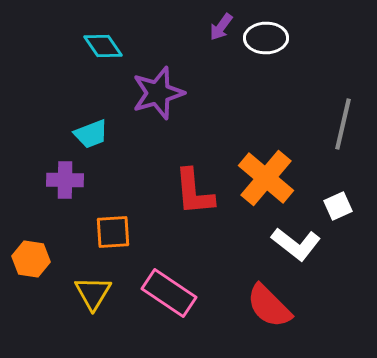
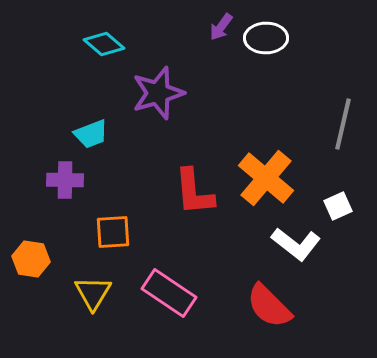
cyan diamond: moved 1 px right, 2 px up; rotated 15 degrees counterclockwise
